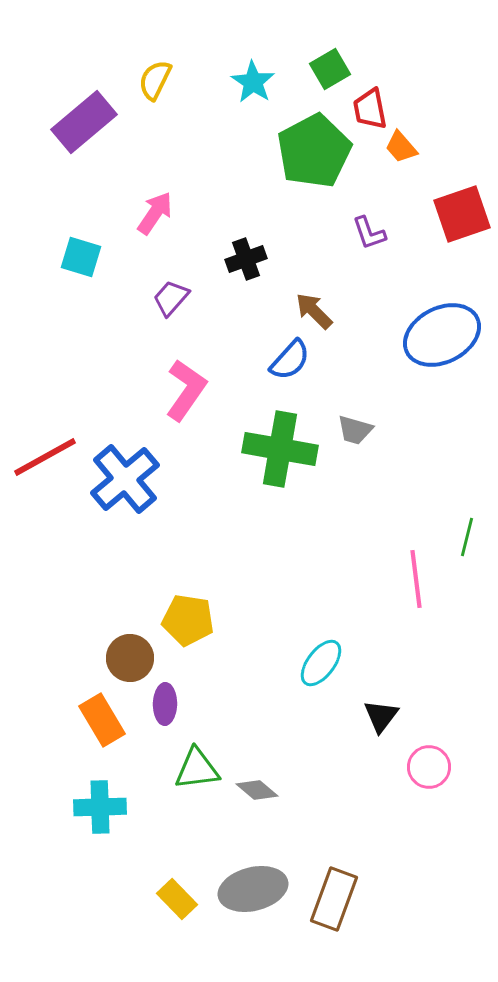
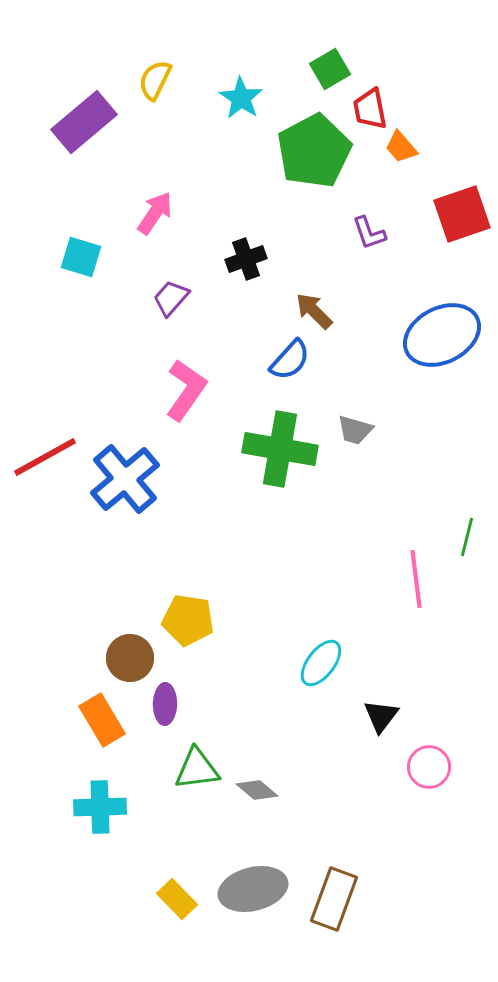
cyan star: moved 12 px left, 16 px down
